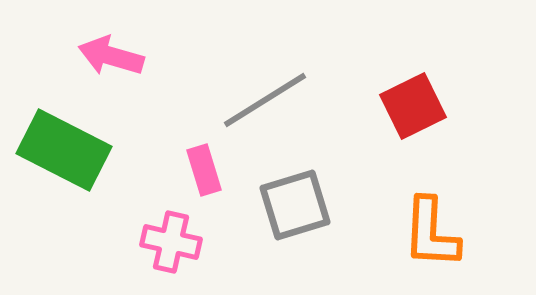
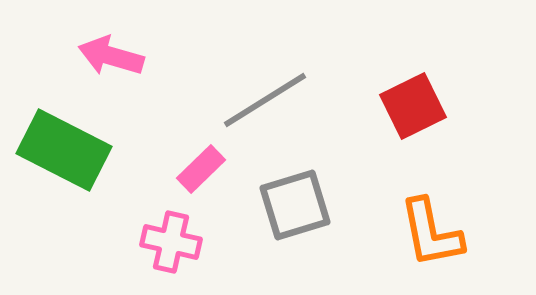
pink rectangle: moved 3 px left, 1 px up; rotated 63 degrees clockwise
orange L-shape: rotated 14 degrees counterclockwise
